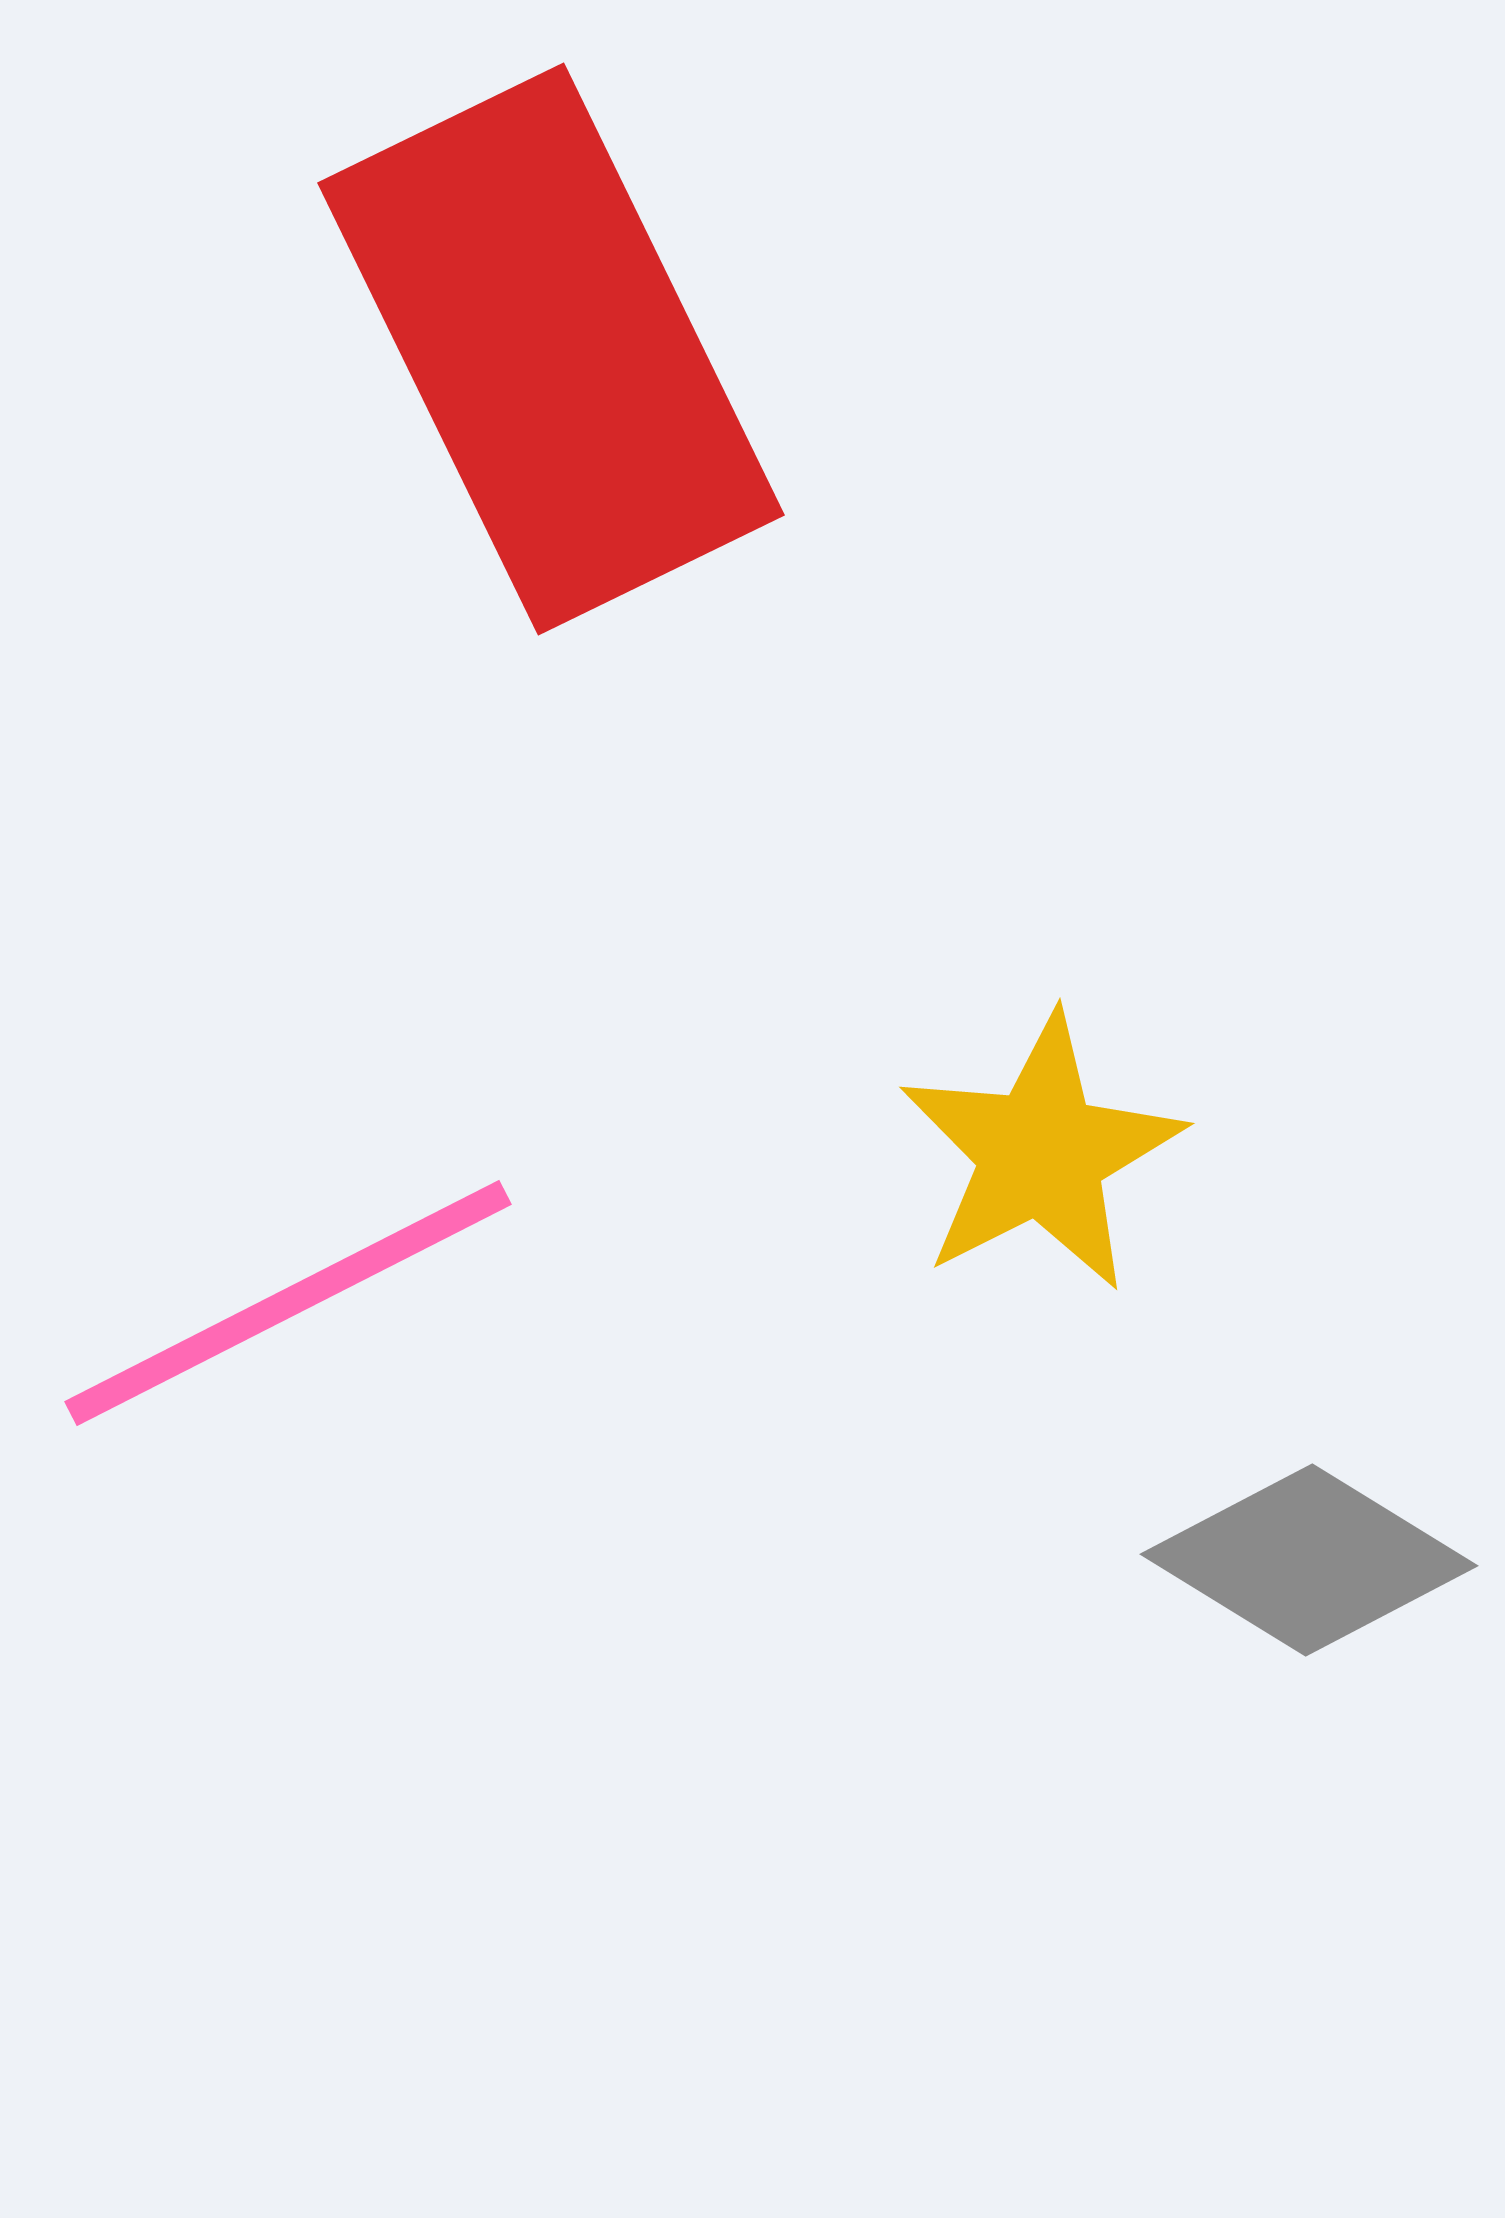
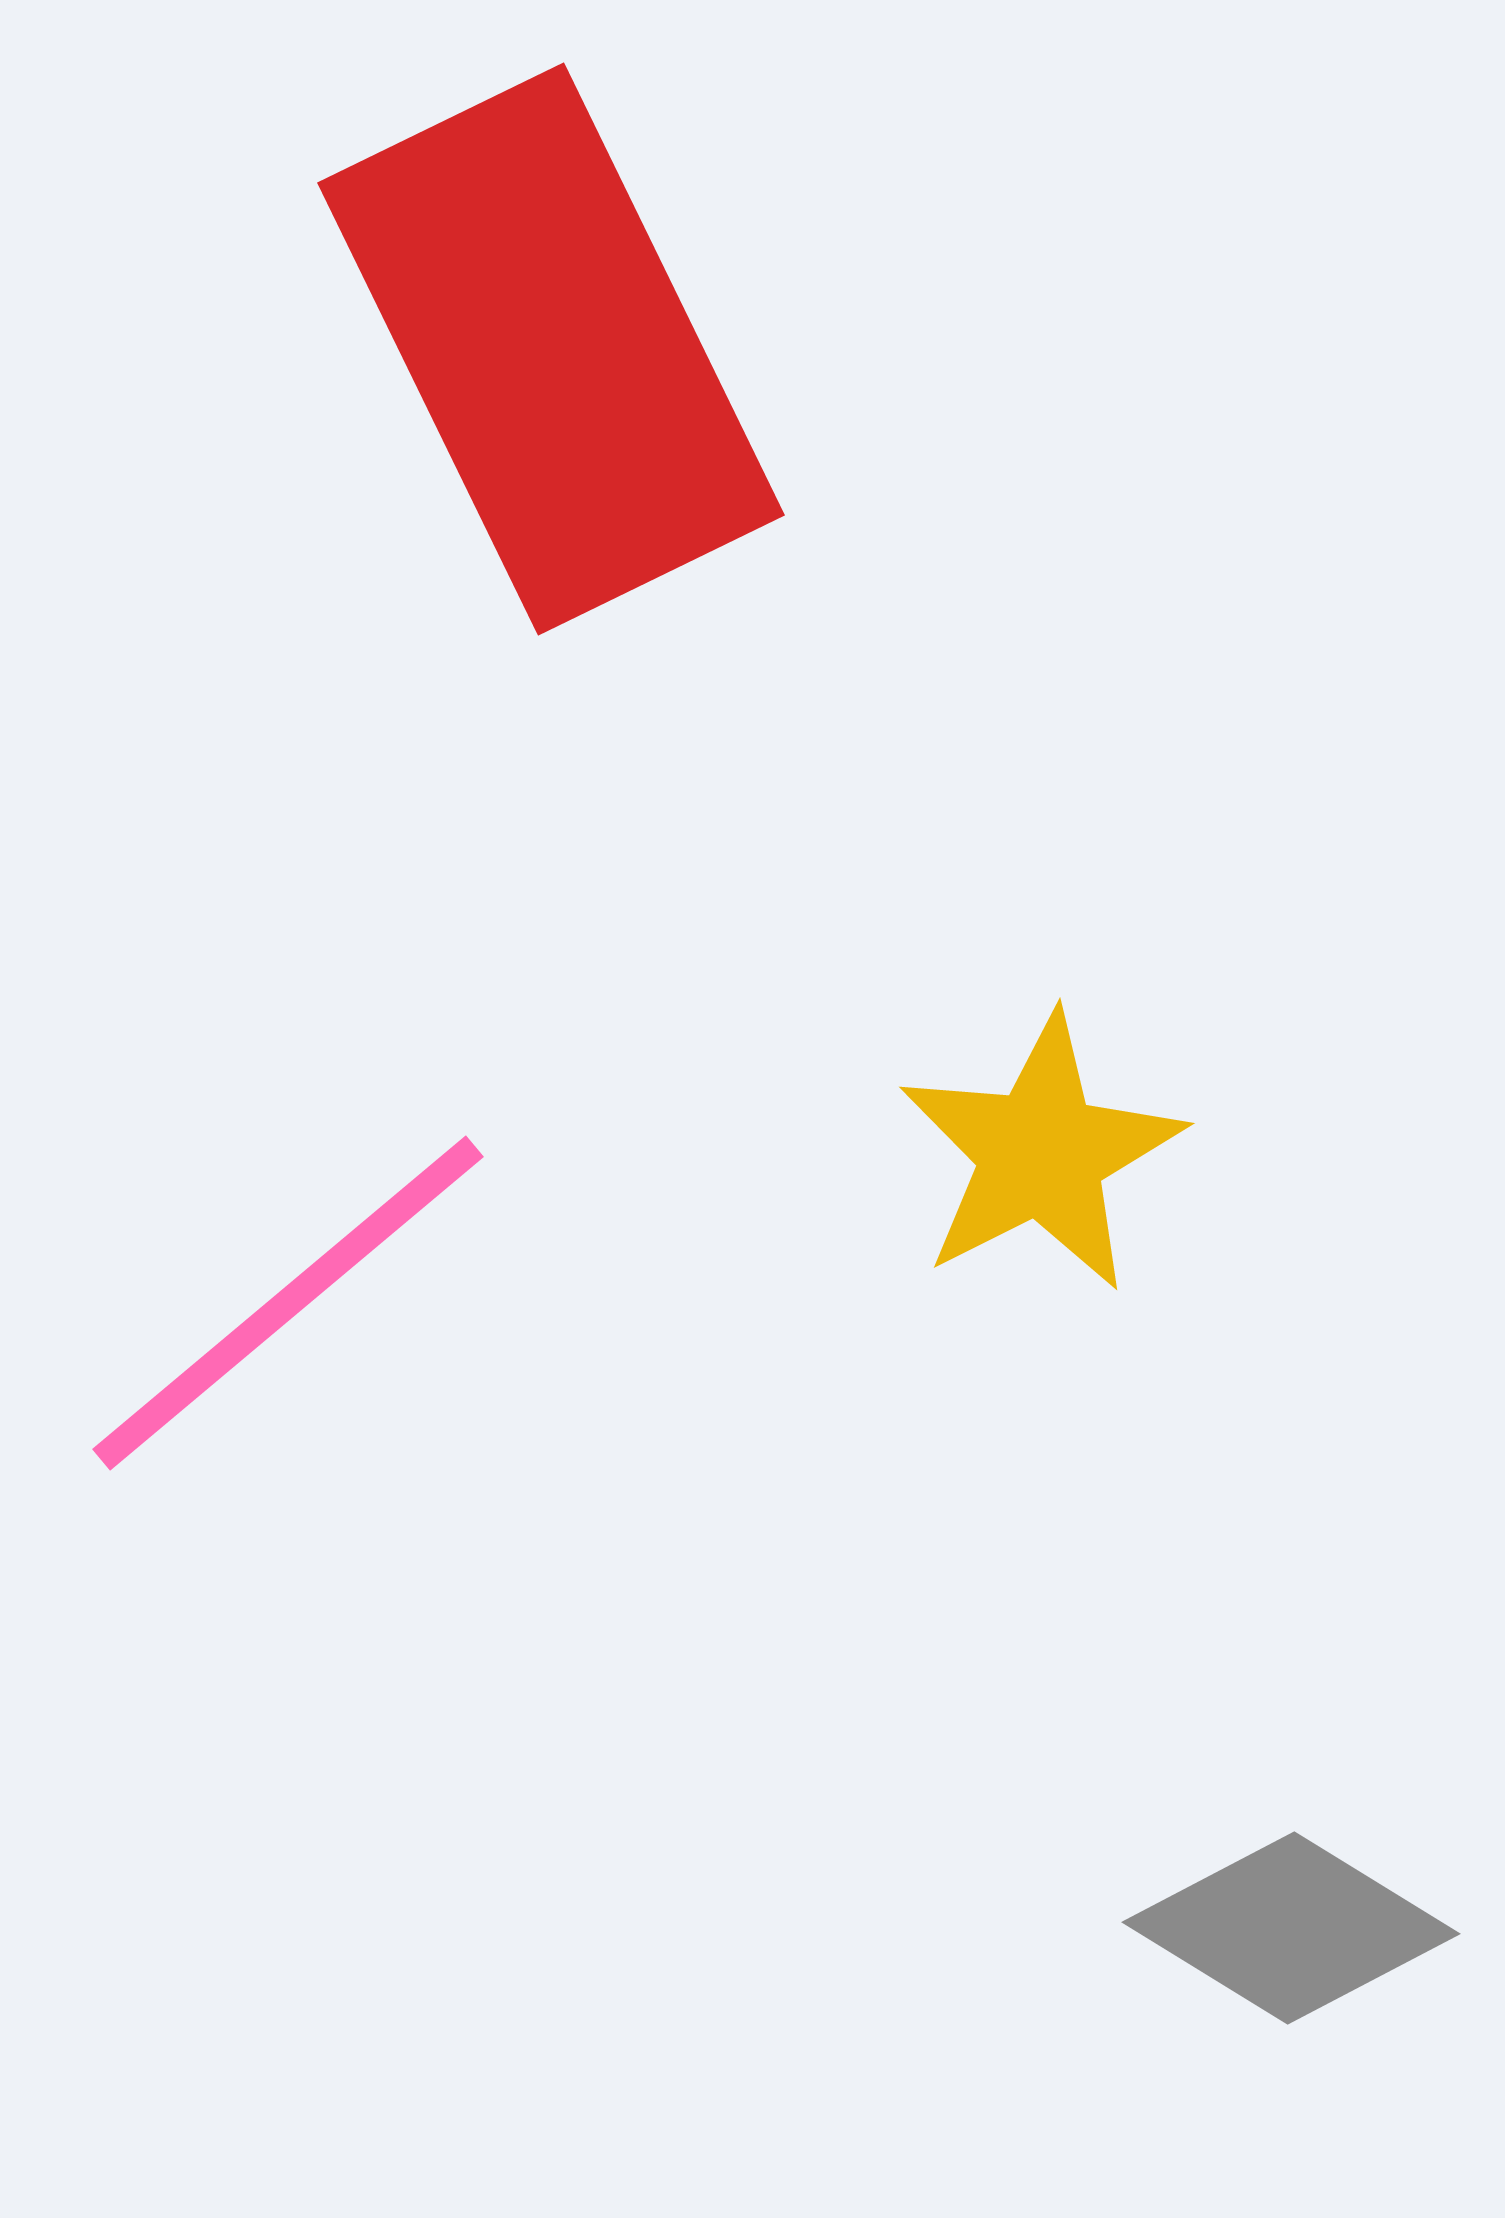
pink line: rotated 13 degrees counterclockwise
gray diamond: moved 18 px left, 368 px down
